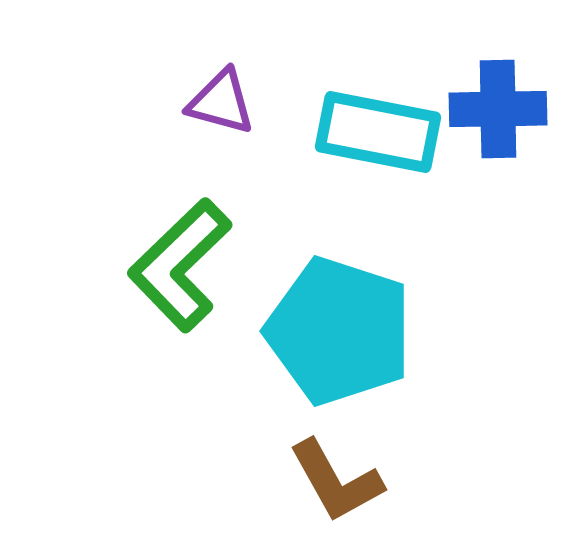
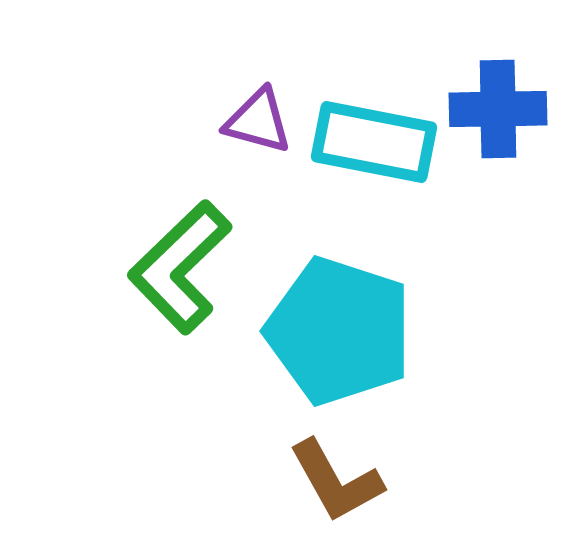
purple triangle: moved 37 px right, 19 px down
cyan rectangle: moved 4 px left, 10 px down
green L-shape: moved 2 px down
